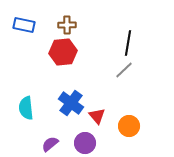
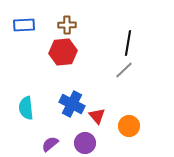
blue rectangle: rotated 15 degrees counterclockwise
blue cross: moved 1 px right, 1 px down; rotated 10 degrees counterclockwise
